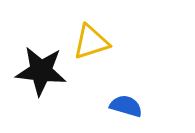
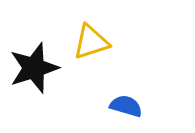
black star: moved 7 px left, 3 px up; rotated 24 degrees counterclockwise
